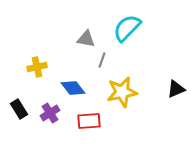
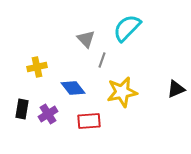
gray triangle: rotated 36 degrees clockwise
black rectangle: moved 3 px right; rotated 42 degrees clockwise
purple cross: moved 2 px left, 1 px down
